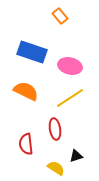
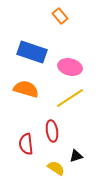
pink ellipse: moved 1 px down
orange semicircle: moved 2 px up; rotated 10 degrees counterclockwise
red ellipse: moved 3 px left, 2 px down
